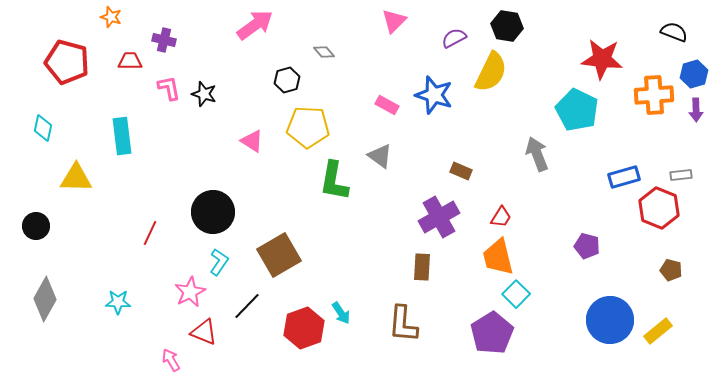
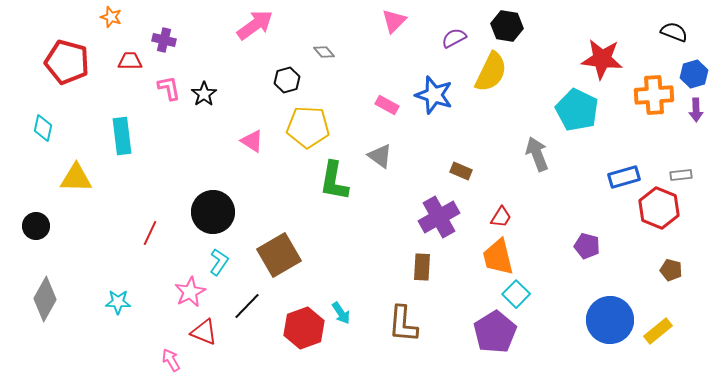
black star at (204, 94): rotated 20 degrees clockwise
purple pentagon at (492, 333): moved 3 px right, 1 px up
